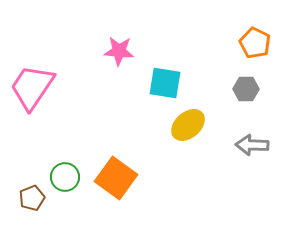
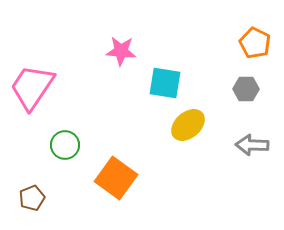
pink star: moved 2 px right
green circle: moved 32 px up
